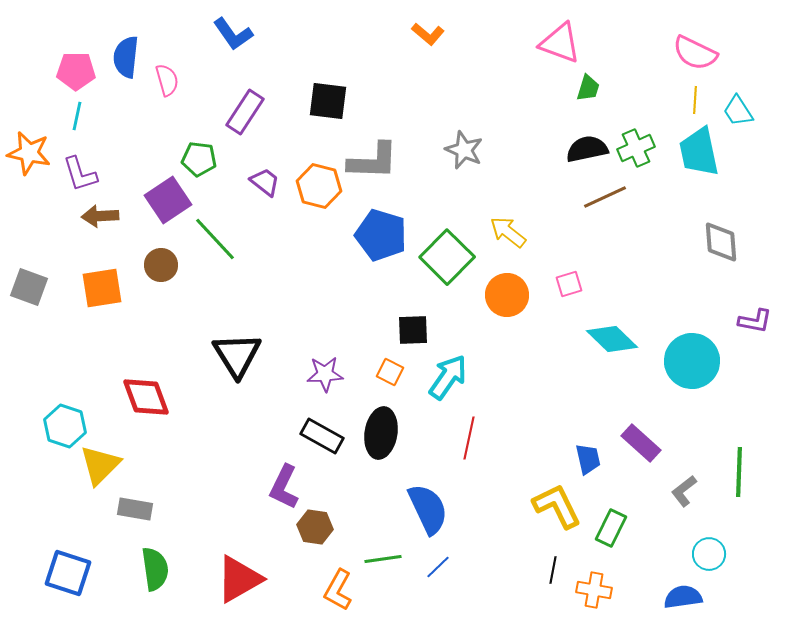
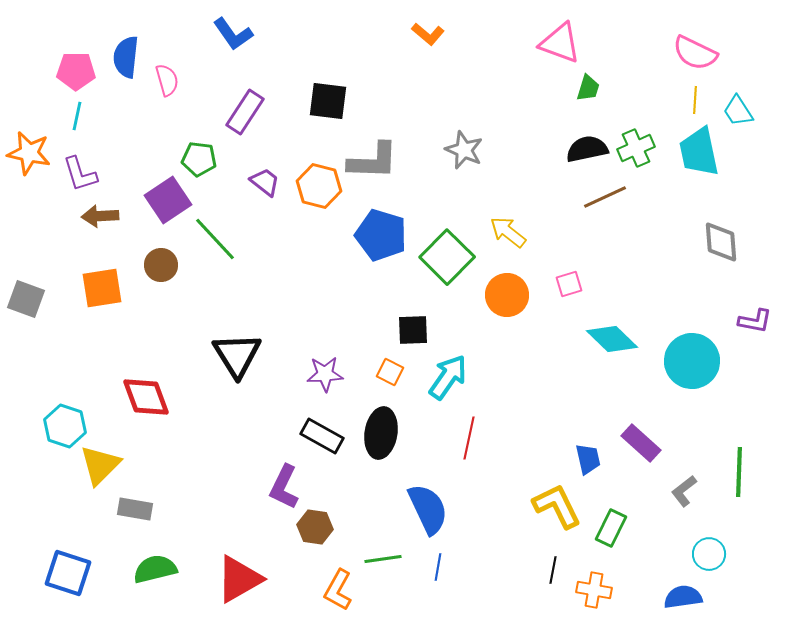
gray square at (29, 287): moved 3 px left, 12 px down
blue line at (438, 567): rotated 36 degrees counterclockwise
green semicircle at (155, 569): rotated 96 degrees counterclockwise
